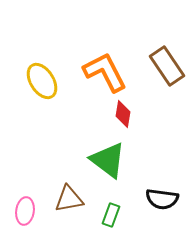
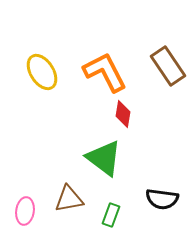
brown rectangle: moved 1 px right
yellow ellipse: moved 9 px up
green triangle: moved 4 px left, 2 px up
